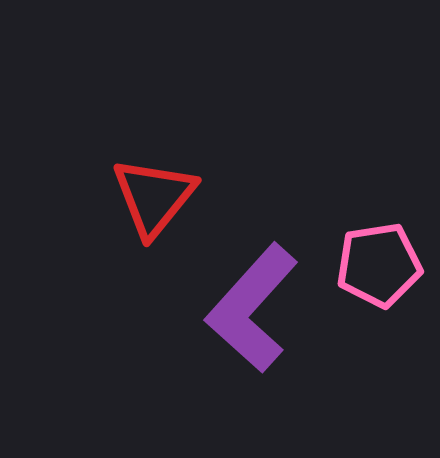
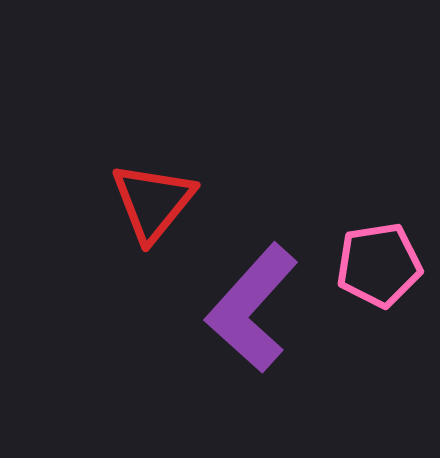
red triangle: moved 1 px left, 5 px down
